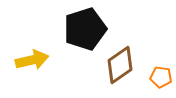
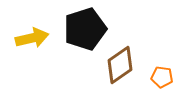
yellow arrow: moved 22 px up
orange pentagon: moved 1 px right
